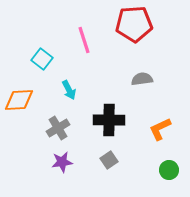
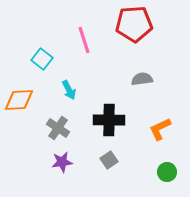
gray cross: rotated 25 degrees counterclockwise
green circle: moved 2 px left, 2 px down
